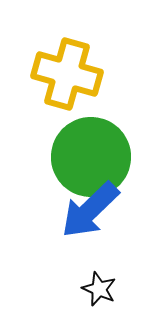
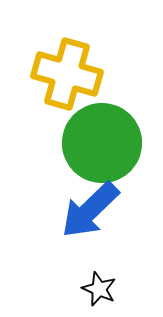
green circle: moved 11 px right, 14 px up
